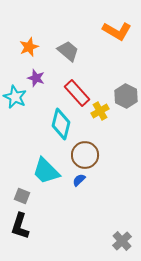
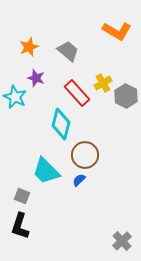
yellow cross: moved 3 px right, 28 px up
